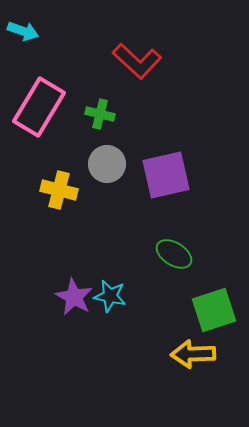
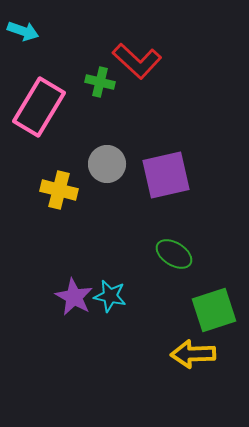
green cross: moved 32 px up
